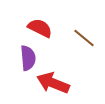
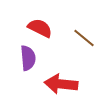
red arrow: moved 8 px right, 1 px down; rotated 16 degrees counterclockwise
